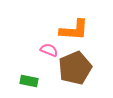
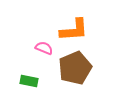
orange L-shape: rotated 8 degrees counterclockwise
pink semicircle: moved 5 px left, 2 px up
